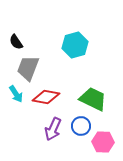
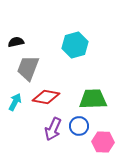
black semicircle: rotated 112 degrees clockwise
cyan arrow: moved 1 px left, 8 px down; rotated 120 degrees counterclockwise
green trapezoid: rotated 28 degrees counterclockwise
blue circle: moved 2 px left
